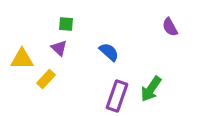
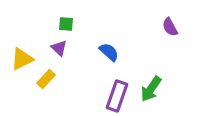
yellow triangle: rotated 25 degrees counterclockwise
